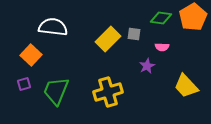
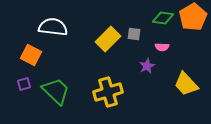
green diamond: moved 2 px right
orange square: rotated 15 degrees counterclockwise
yellow trapezoid: moved 2 px up
green trapezoid: rotated 112 degrees clockwise
